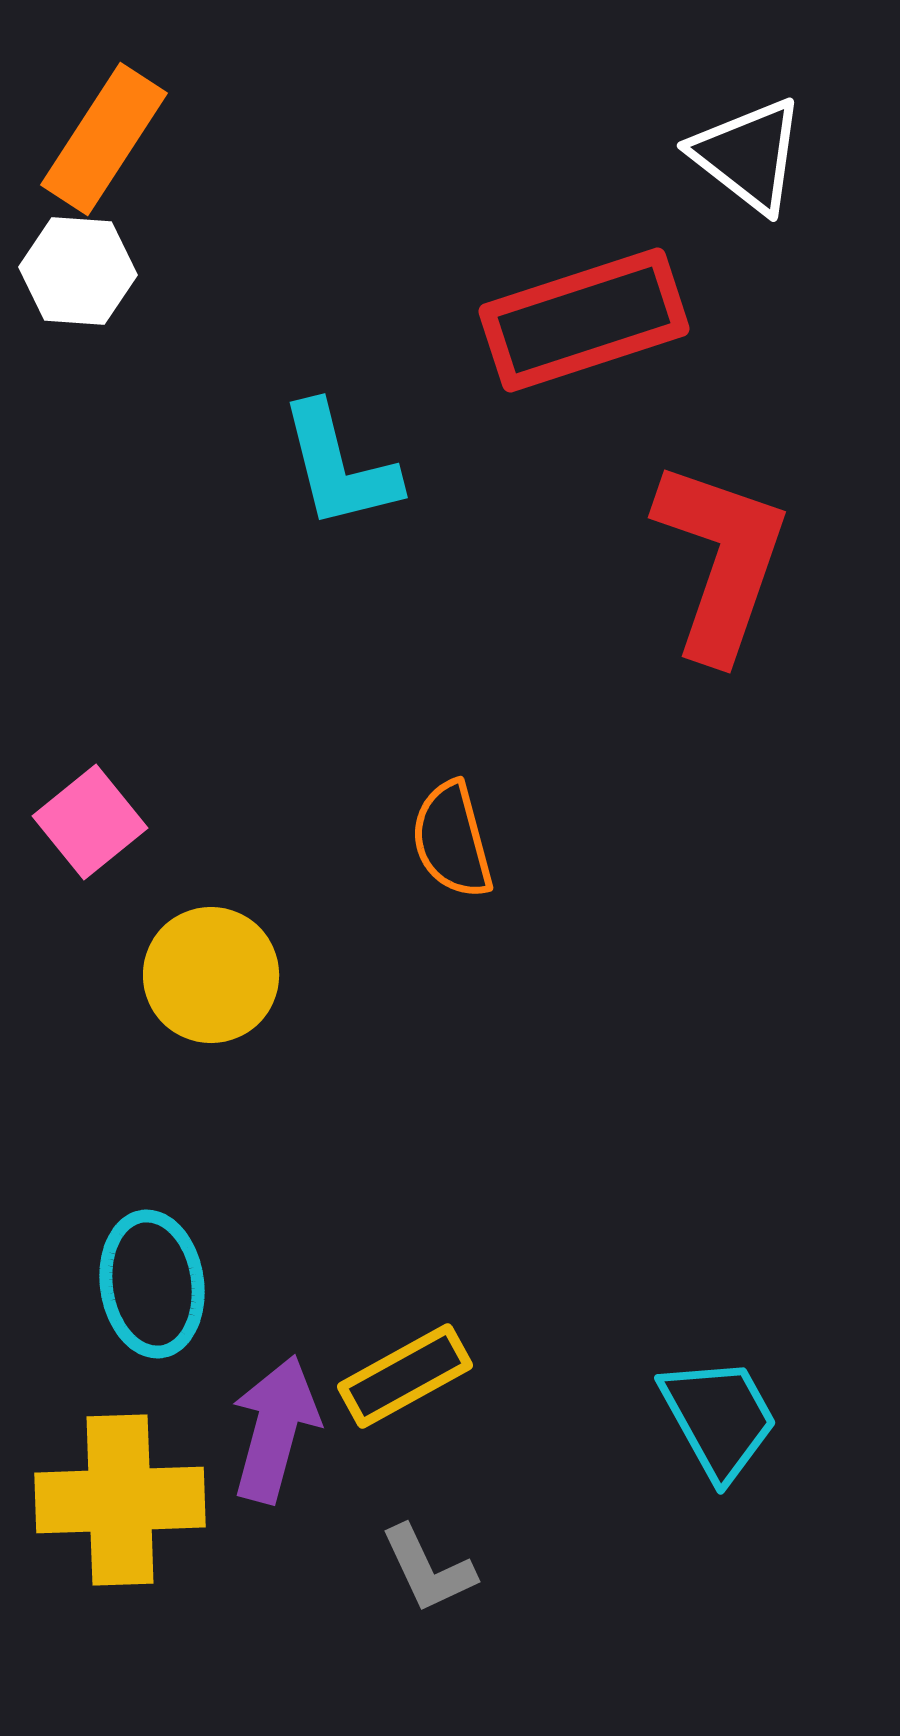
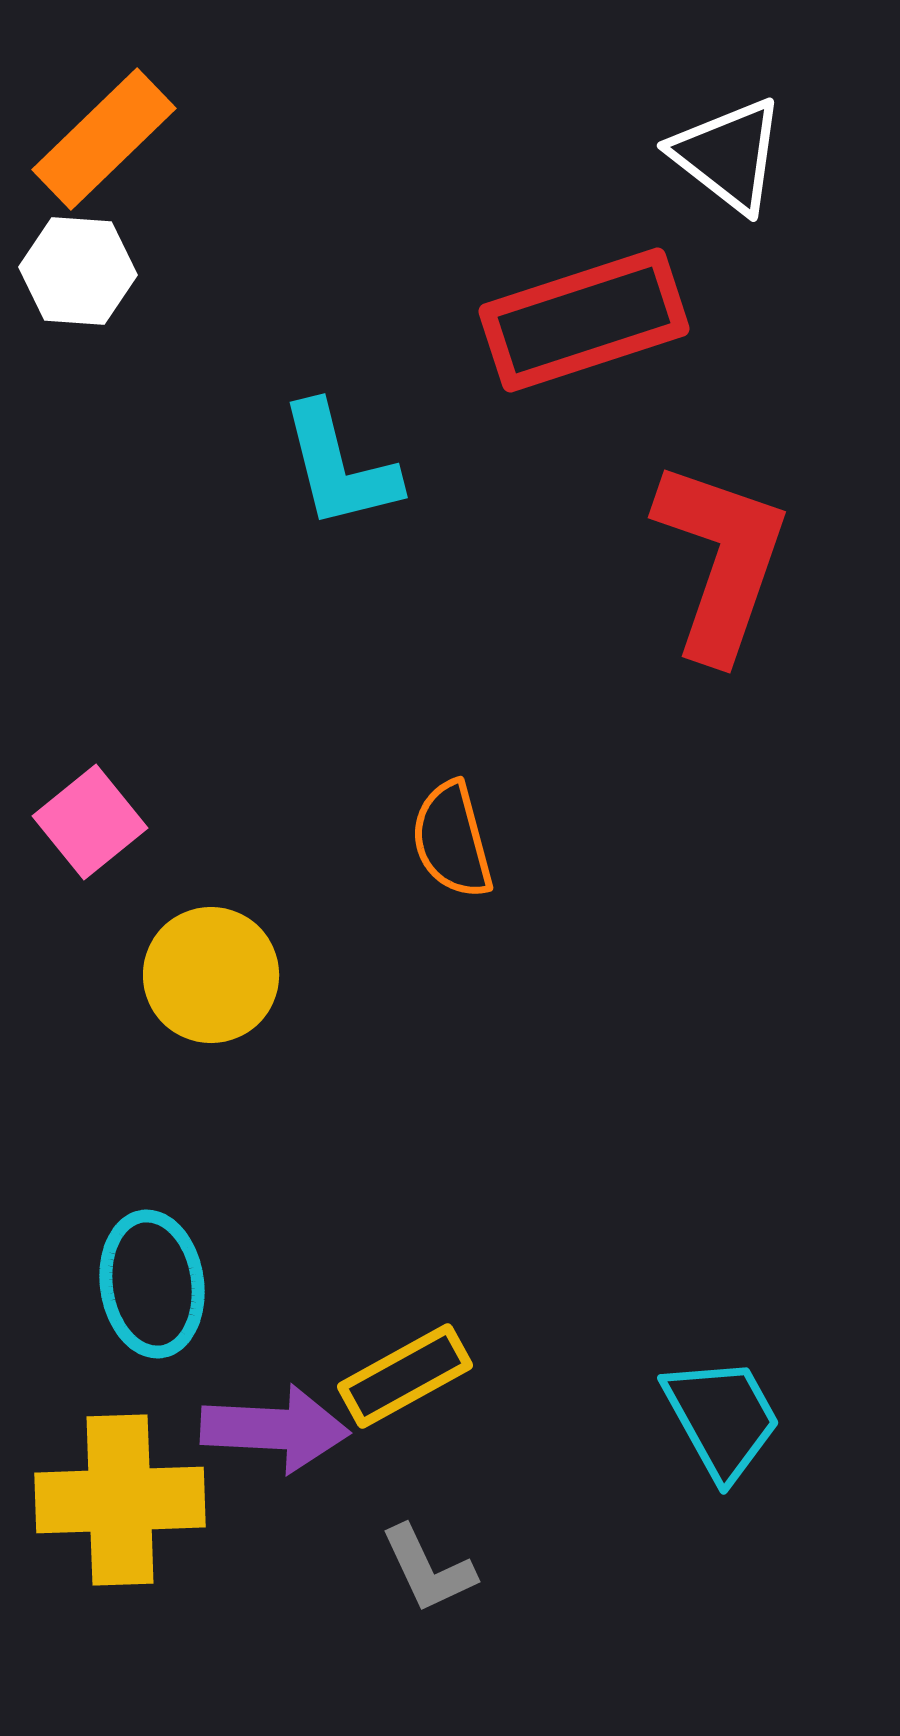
orange rectangle: rotated 13 degrees clockwise
white triangle: moved 20 px left
cyan trapezoid: moved 3 px right
purple arrow: rotated 78 degrees clockwise
